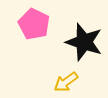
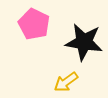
black star: rotated 9 degrees counterclockwise
